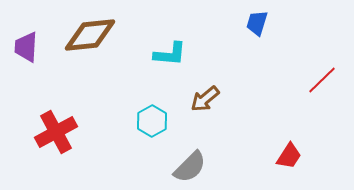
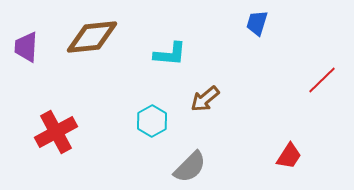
brown diamond: moved 2 px right, 2 px down
